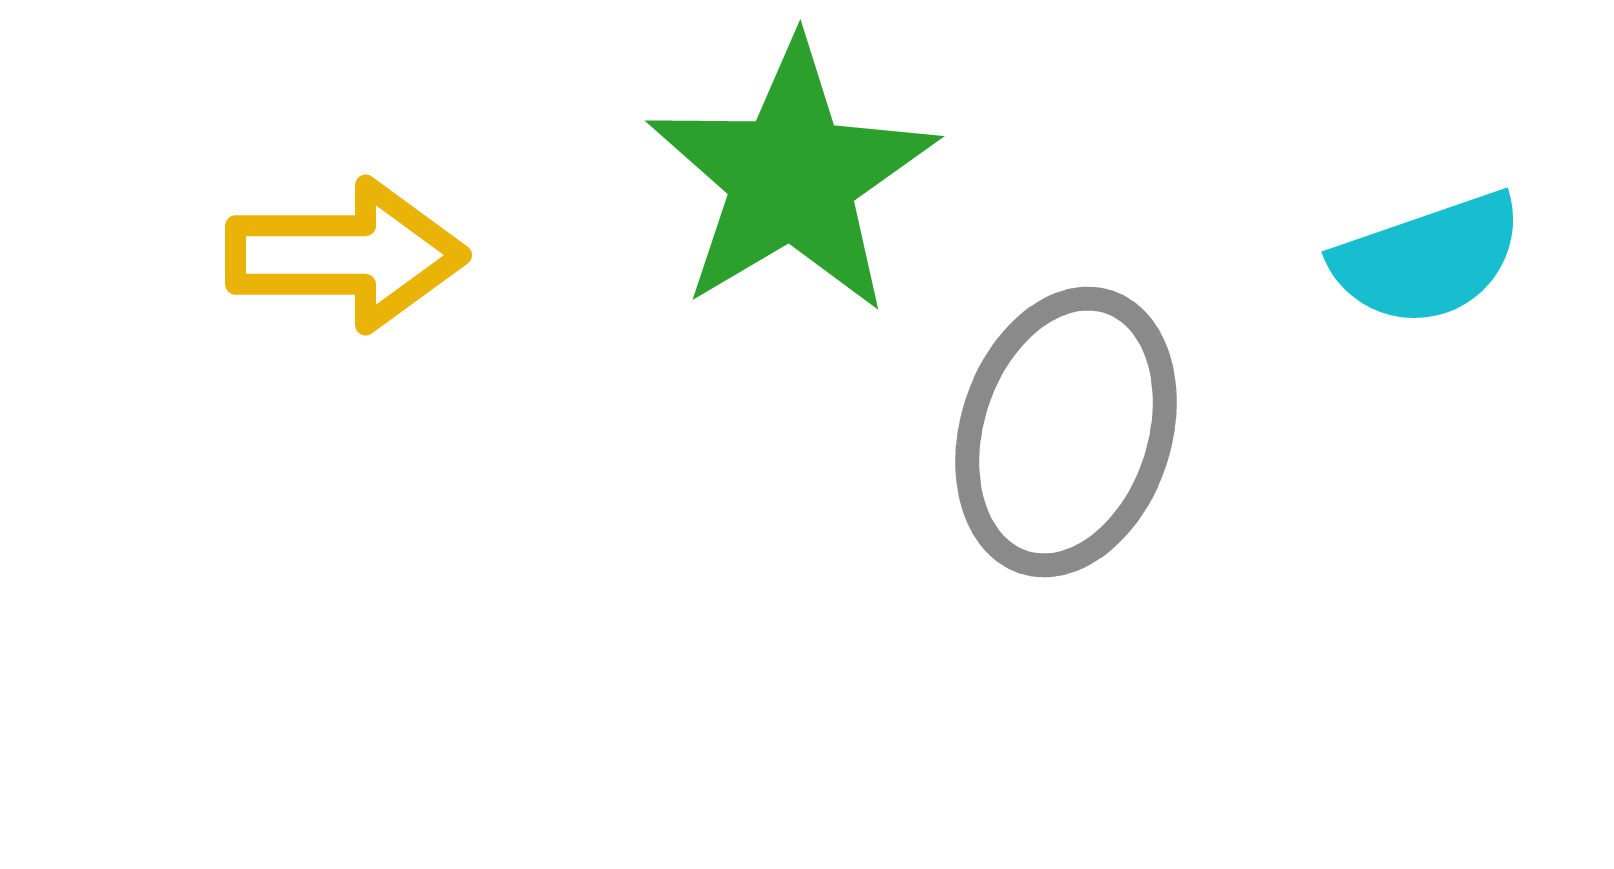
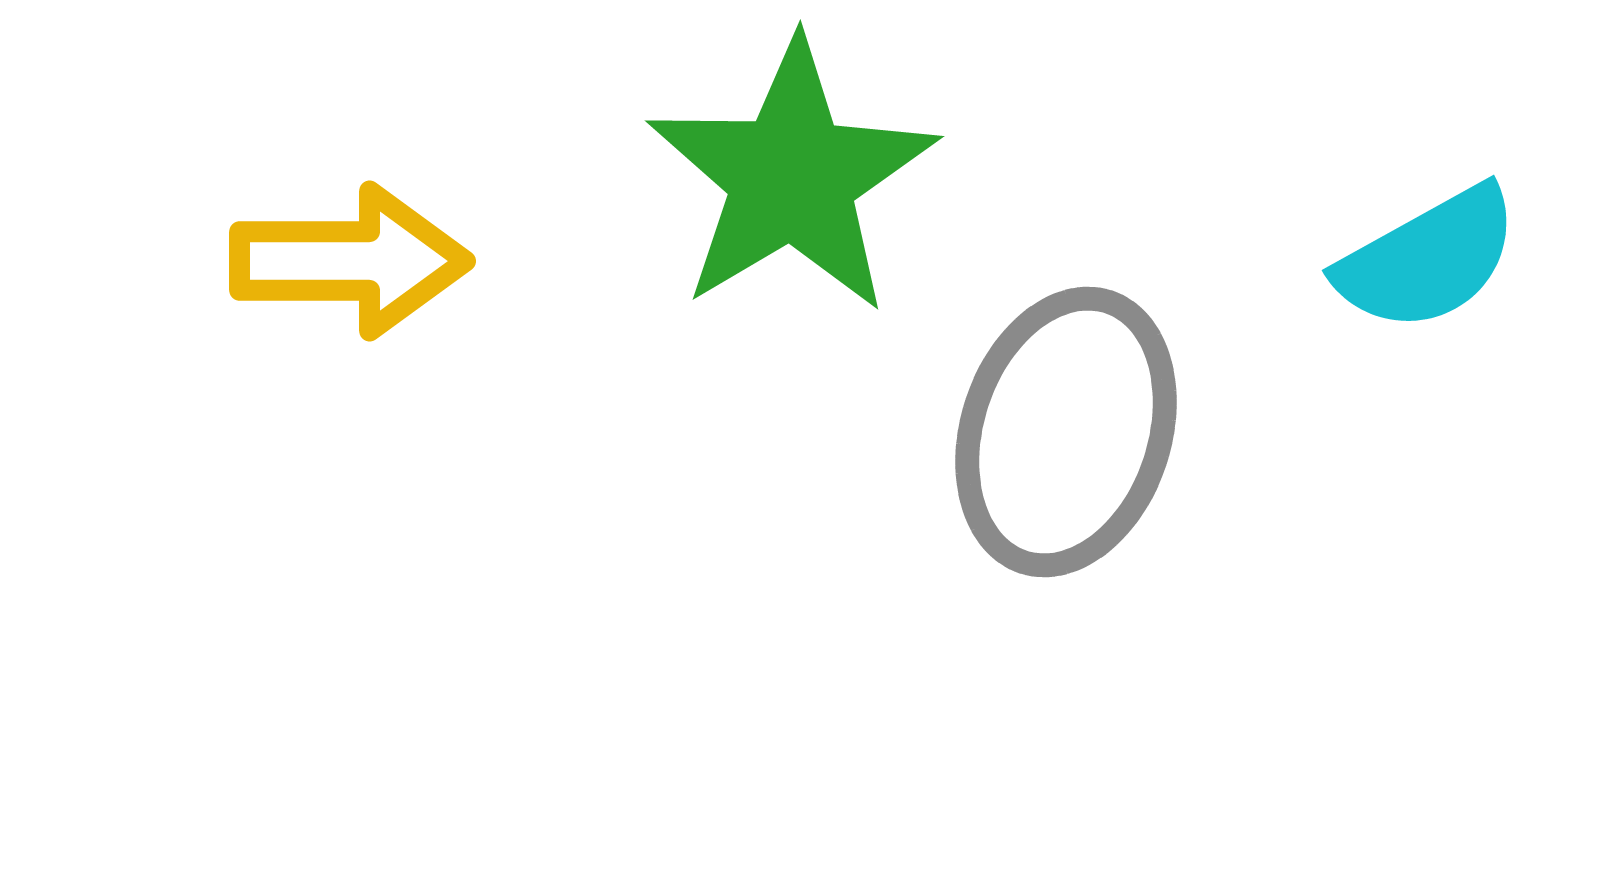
yellow arrow: moved 4 px right, 6 px down
cyan semicircle: rotated 10 degrees counterclockwise
